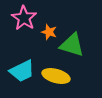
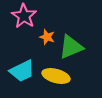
pink star: moved 2 px up
orange star: moved 2 px left, 5 px down
green triangle: moved 1 px left, 2 px down; rotated 40 degrees counterclockwise
